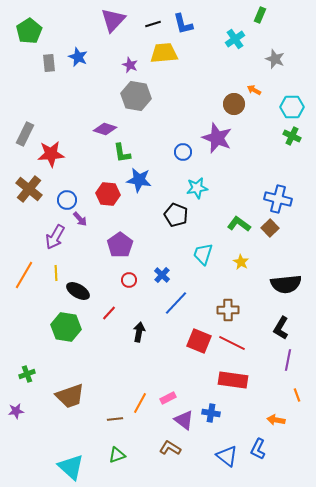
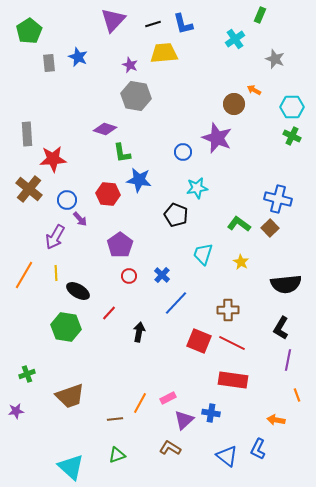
gray rectangle at (25, 134): moved 2 px right; rotated 30 degrees counterclockwise
red star at (51, 154): moved 2 px right, 5 px down
red circle at (129, 280): moved 4 px up
purple triangle at (184, 420): rotated 40 degrees clockwise
